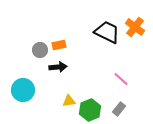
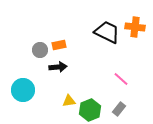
orange cross: rotated 30 degrees counterclockwise
